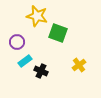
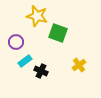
purple circle: moved 1 px left
